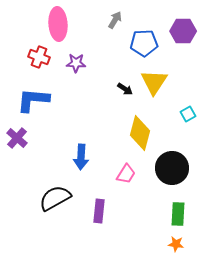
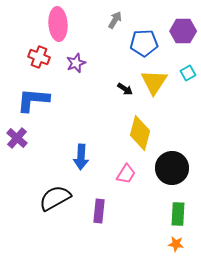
purple star: rotated 24 degrees counterclockwise
cyan square: moved 41 px up
